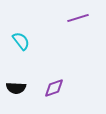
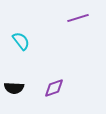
black semicircle: moved 2 px left
